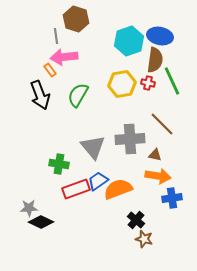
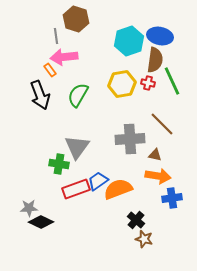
gray triangle: moved 16 px left; rotated 16 degrees clockwise
